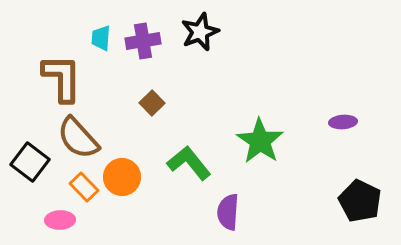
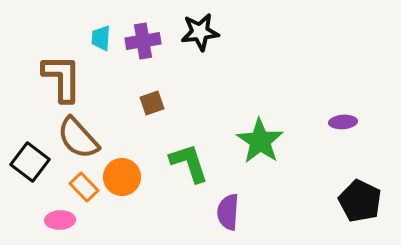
black star: rotated 15 degrees clockwise
brown square: rotated 25 degrees clockwise
green L-shape: rotated 21 degrees clockwise
